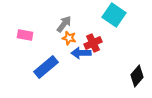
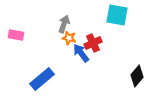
cyan square: moved 3 px right; rotated 25 degrees counterclockwise
gray arrow: rotated 18 degrees counterclockwise
pink rectangle: moved 9 px left
blue arrow: rotated 54 degrees clockwise
blue rectangle: moved 4 px left, 12 px down
